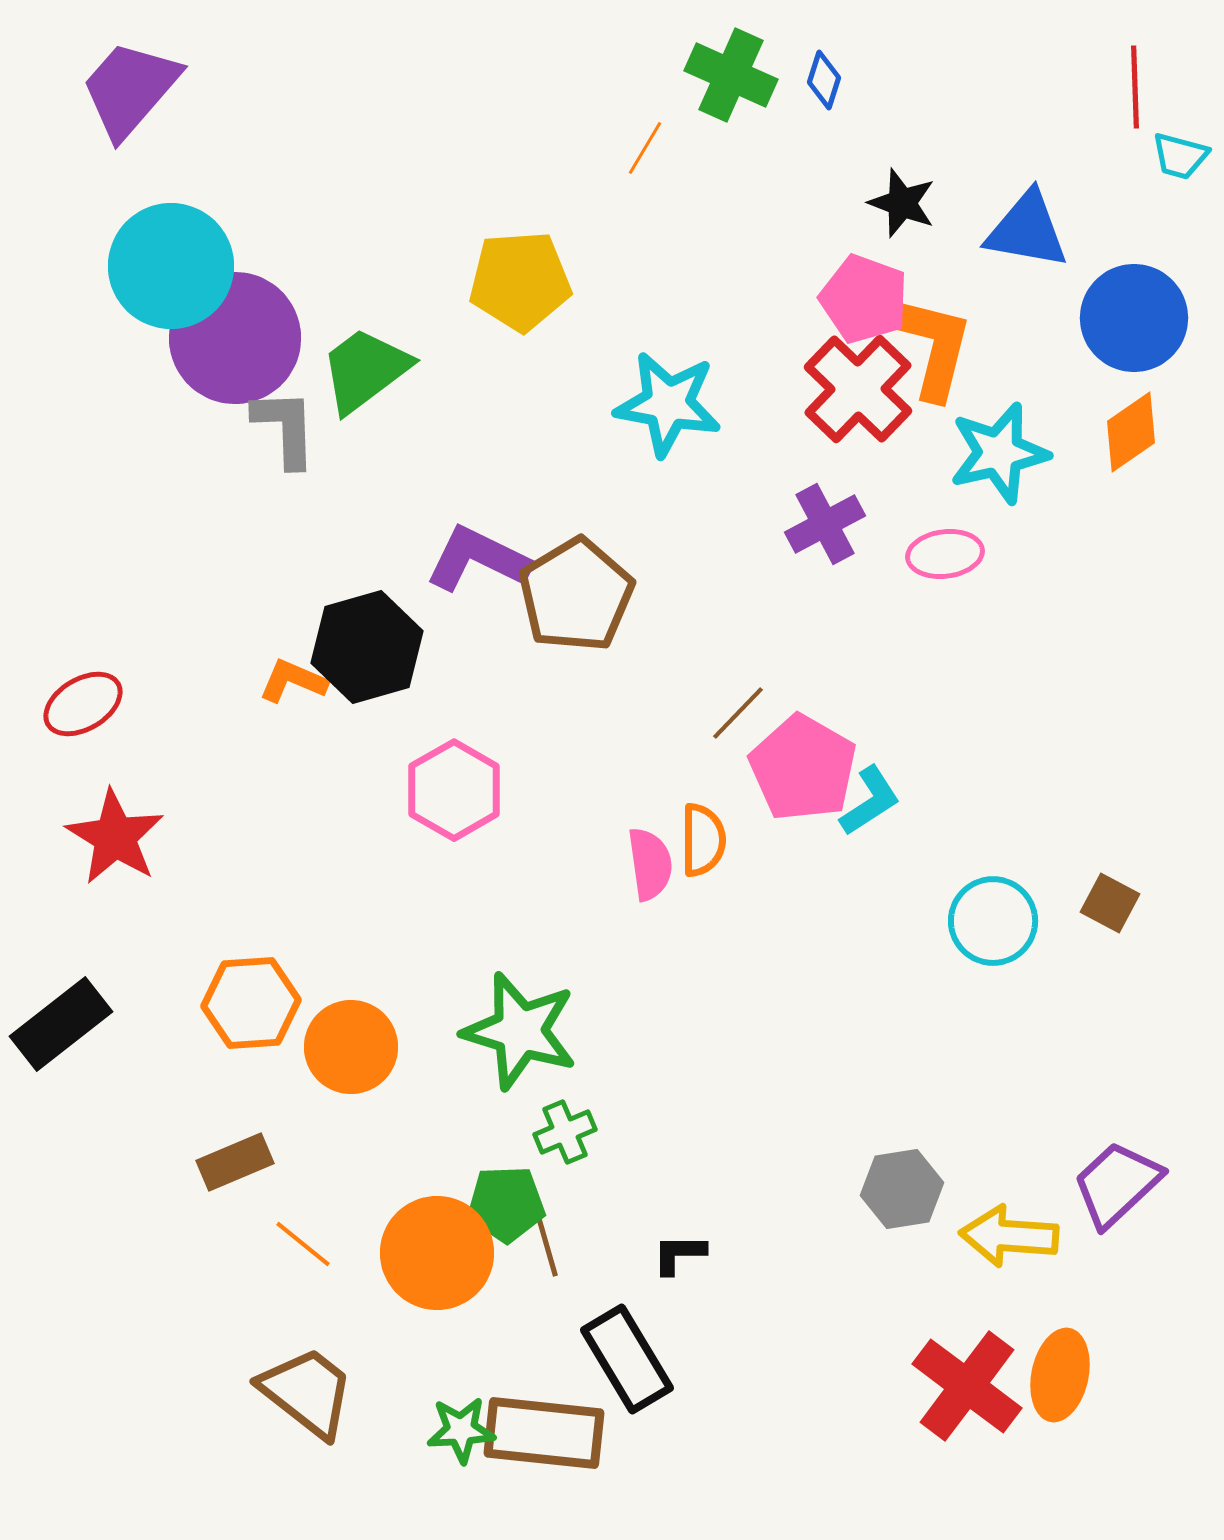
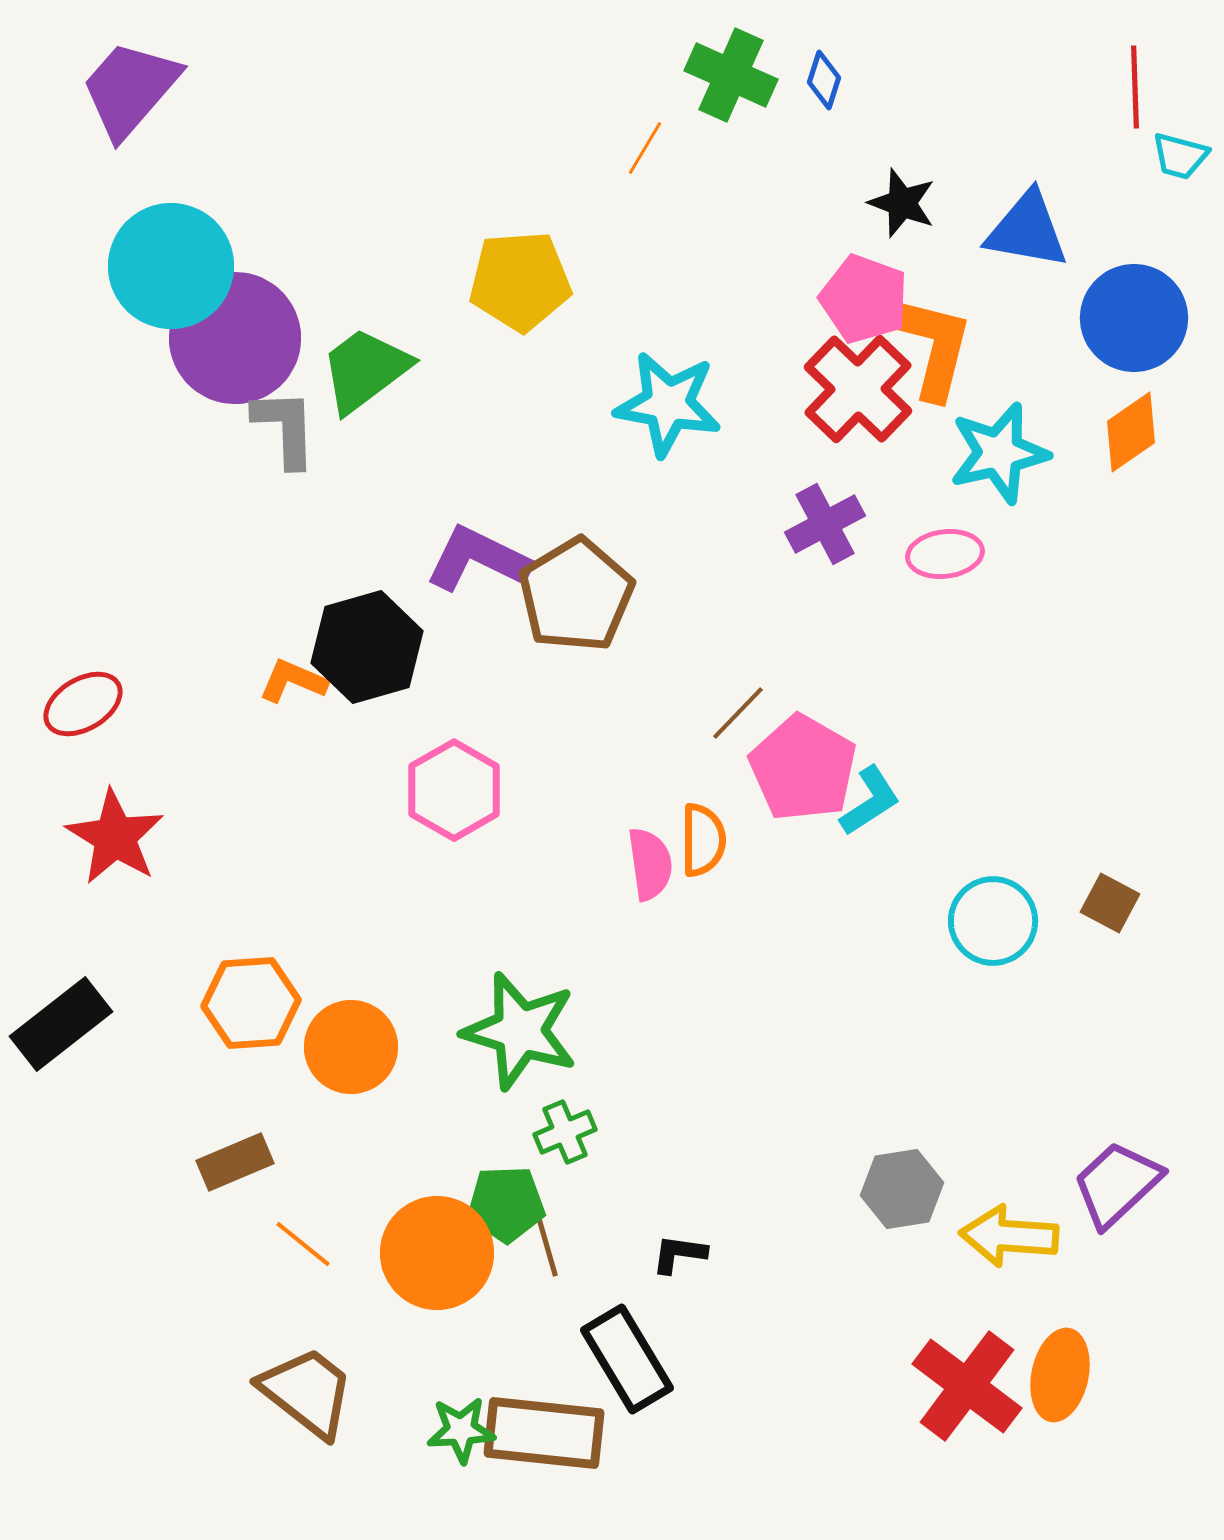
black L-shape at (679, 1254): rotated 8 degrees clockwise
